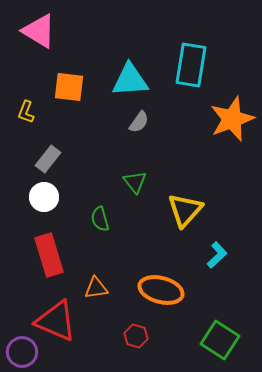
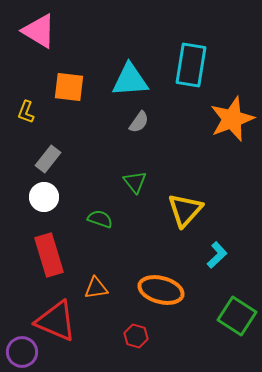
green semicircle: rotated 125 degrees clockwise
green square: moved 17 px right, 24 px up
